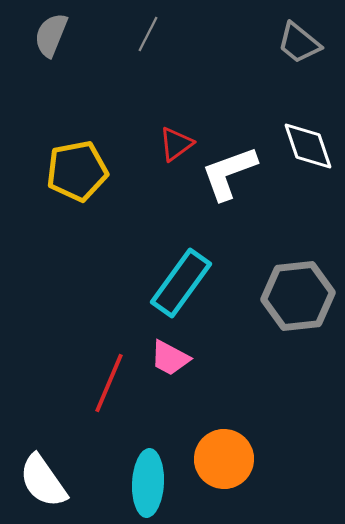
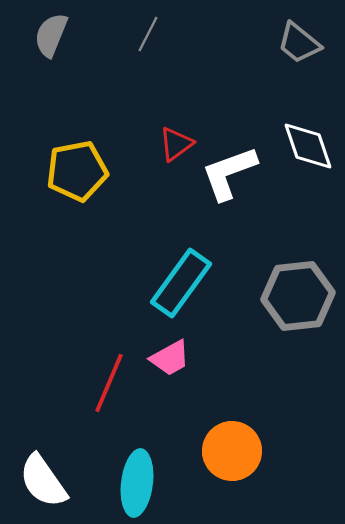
pink trapezoid: rotated 57 degrees counterclockwise
orange circle: moved 8 px right, 8 px up
cyan ellipse: moved 11 px left; rotated 4 degrees clockwise
